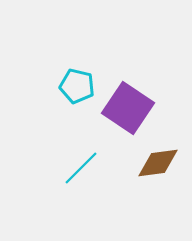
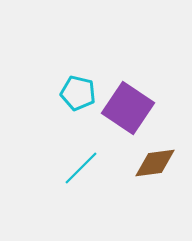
cyan pentagon: moved 1 px right, 7 px down
brown diamond: moved 3 px left
